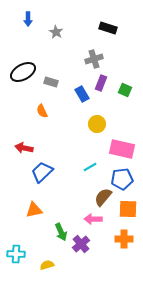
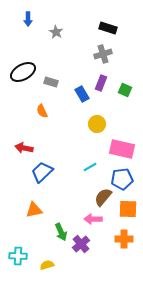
gray cross: moved 9 px right, 5 px up
cyan cross: moved 2 px right, 2 px down
